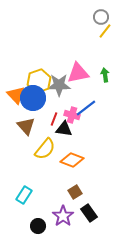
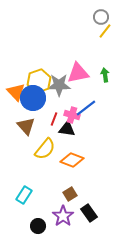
orange triangle: moved 3 px up
black triangle: moved 3 px right
brown square: moved 5 px left, 2 px down
